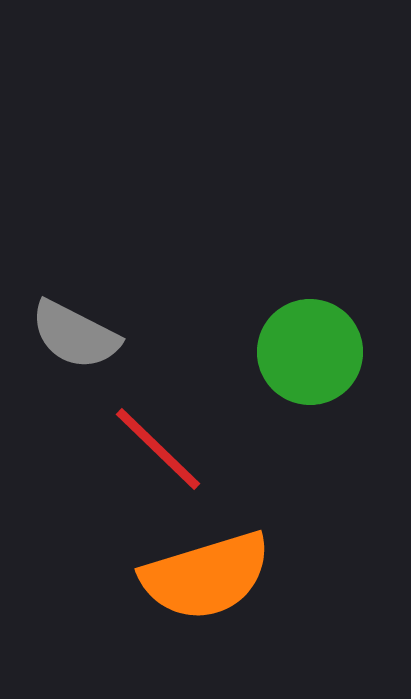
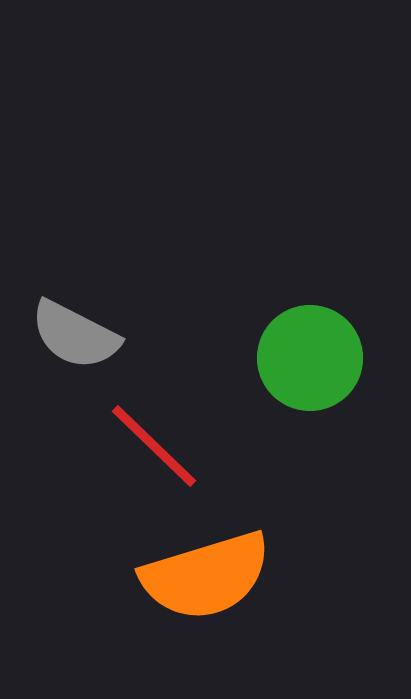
green circle: moved 6 px down
red line: moved 4 px left, 3 px up
